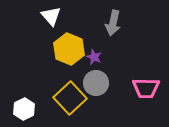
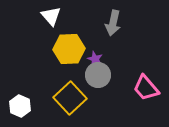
yellow hexagon: rotated 24 degrees counterclockwise
purple star: moved 1 px right, 2 px down
gray circle: moved 2 px right, 8 px up
pink trapezoid: rotated 48 degrees clockwise
white hexagon: moved 4 px left, 3 px up; rotated 10 degrees counterclockwise
